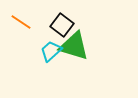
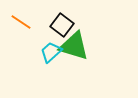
cyan trapezoid: moved 1 px down
